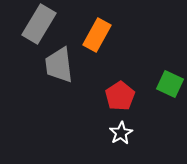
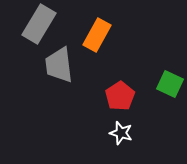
white star: rotated 25 degrees counterclockwise
